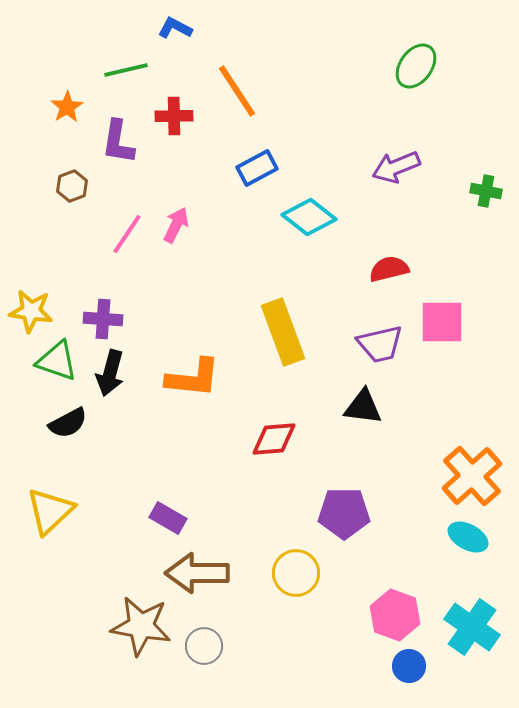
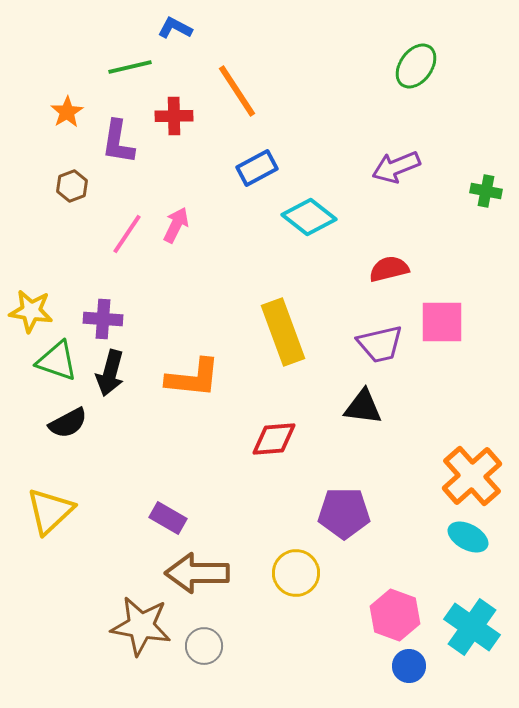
green line: moved 4 px right, 3 px up
orange star: moved 5 px down
